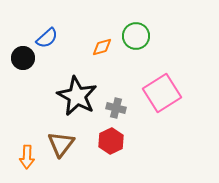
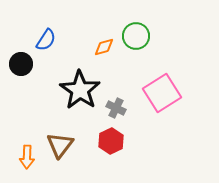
blue semicircle: moved 1 px left, 2 px down; rotated 15 degrees counterclockwise
orange diamond: moved 2 px right
black circle: moved 2 px left, 6 px down
black star: moved 3 px right, 6 px up; rotated 6 degrees clockwise
gray cross: rotated 12 degrees clockwise
brown triangle: moved 1 px left, 1 px down
